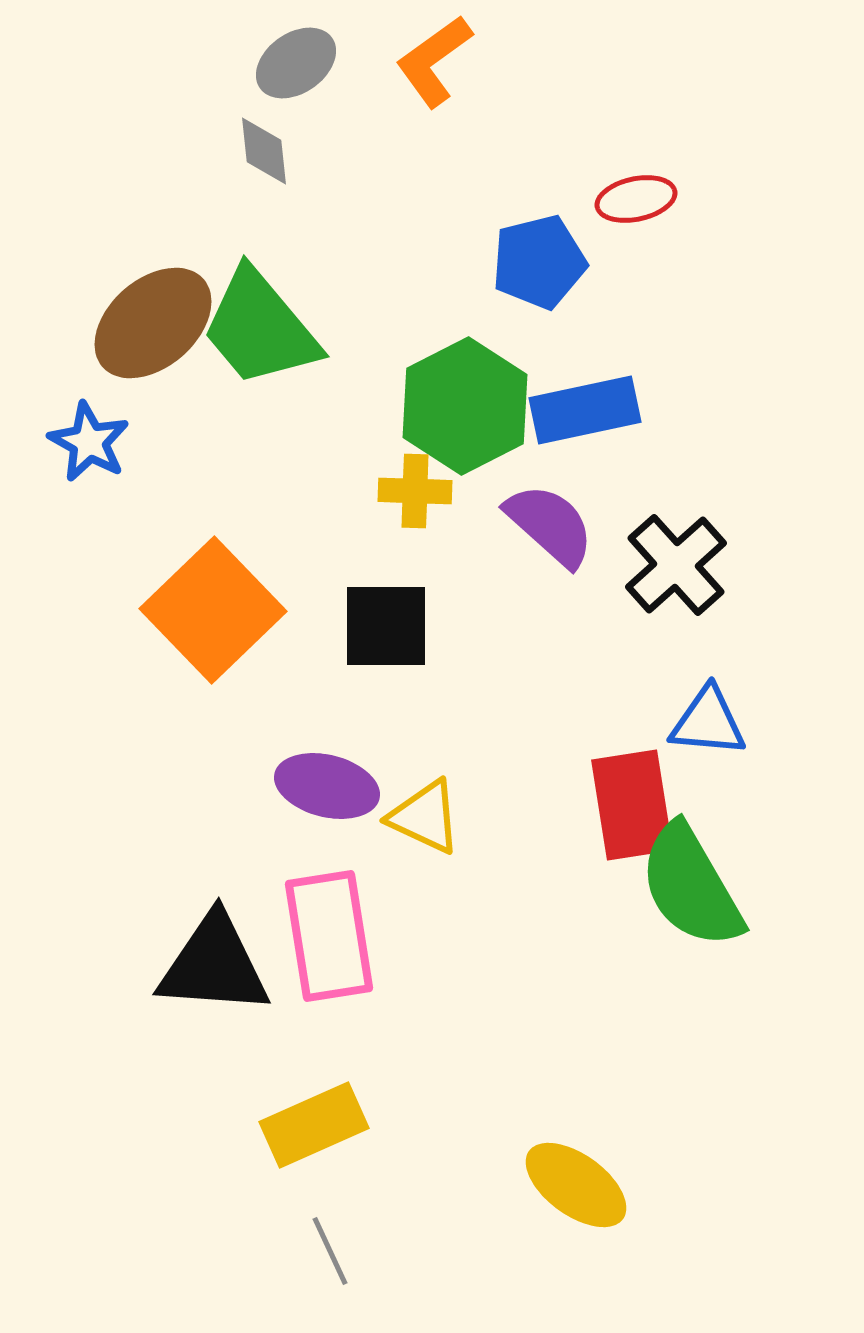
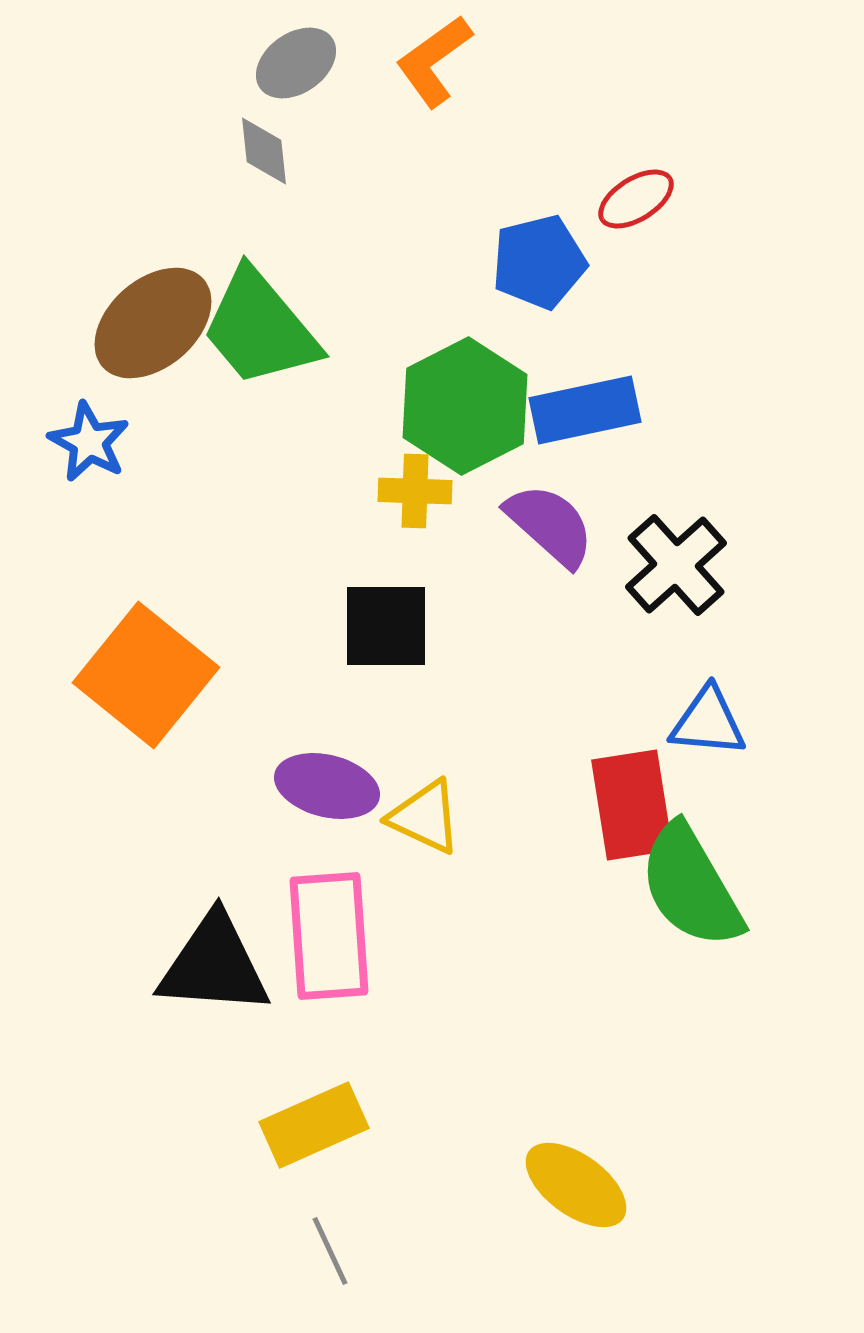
red ellipse: rotated 20 degrees counterclockwise
orange square: moved 67 px left, 65 px down; rotated 7 degrees counterclockwise
pink rectangle: rotated 5 degrees clockwise
